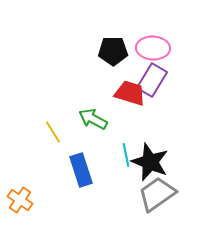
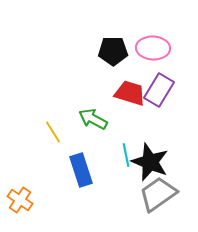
purple rectangle: moved 7 px right, 10 px down
gray trapezoid: moved 1 px right
